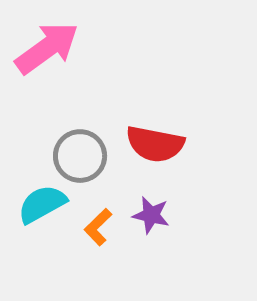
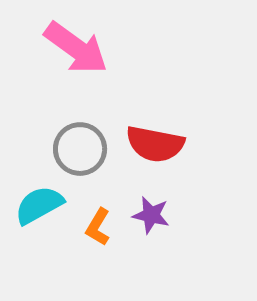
pink arrow: moved 29 px right; rotated 72 degrees clockwise
gray circle: moved 7 px up
cyan semicircle: moved 3 px left, 1 px down
orange L-shape: rotated 15 degrees counterclockwise
